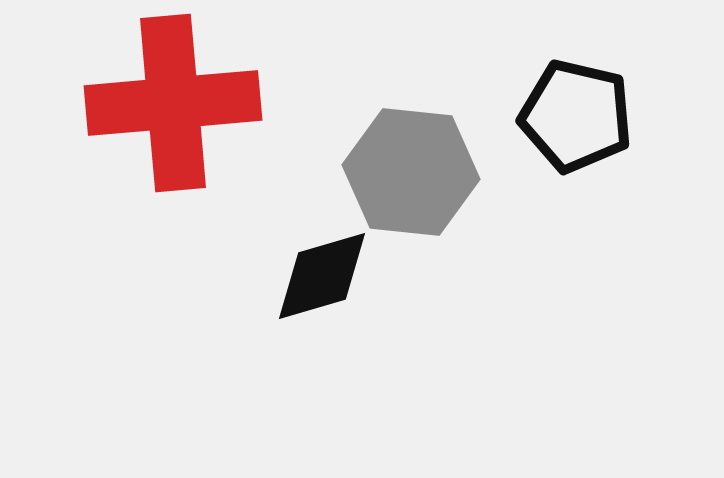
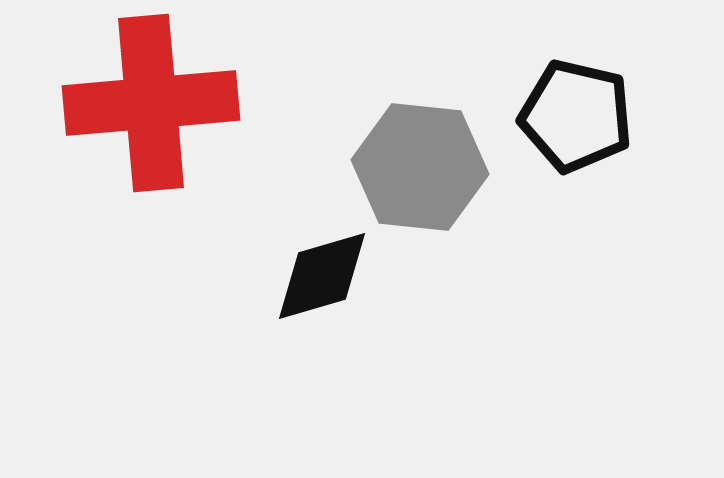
red cross: moved 22 px left
gray hexagon: moved 9 px right, 5 px up
